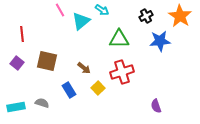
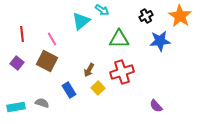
pink line: moved 8 px left, 29 px down
brown square: rotated 15 degrees clockwise
brown arrow: moved 5 px right, 2 px down; rotated 80 degrees clockwise
purple semicircle: rotated 24 degrees counterclockwise
